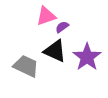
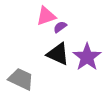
purple semicircle: moved 2 px left
black triangle: moved 3 px right, 3 px down
gray trapezoid: moved 5 px left, 13 px down
